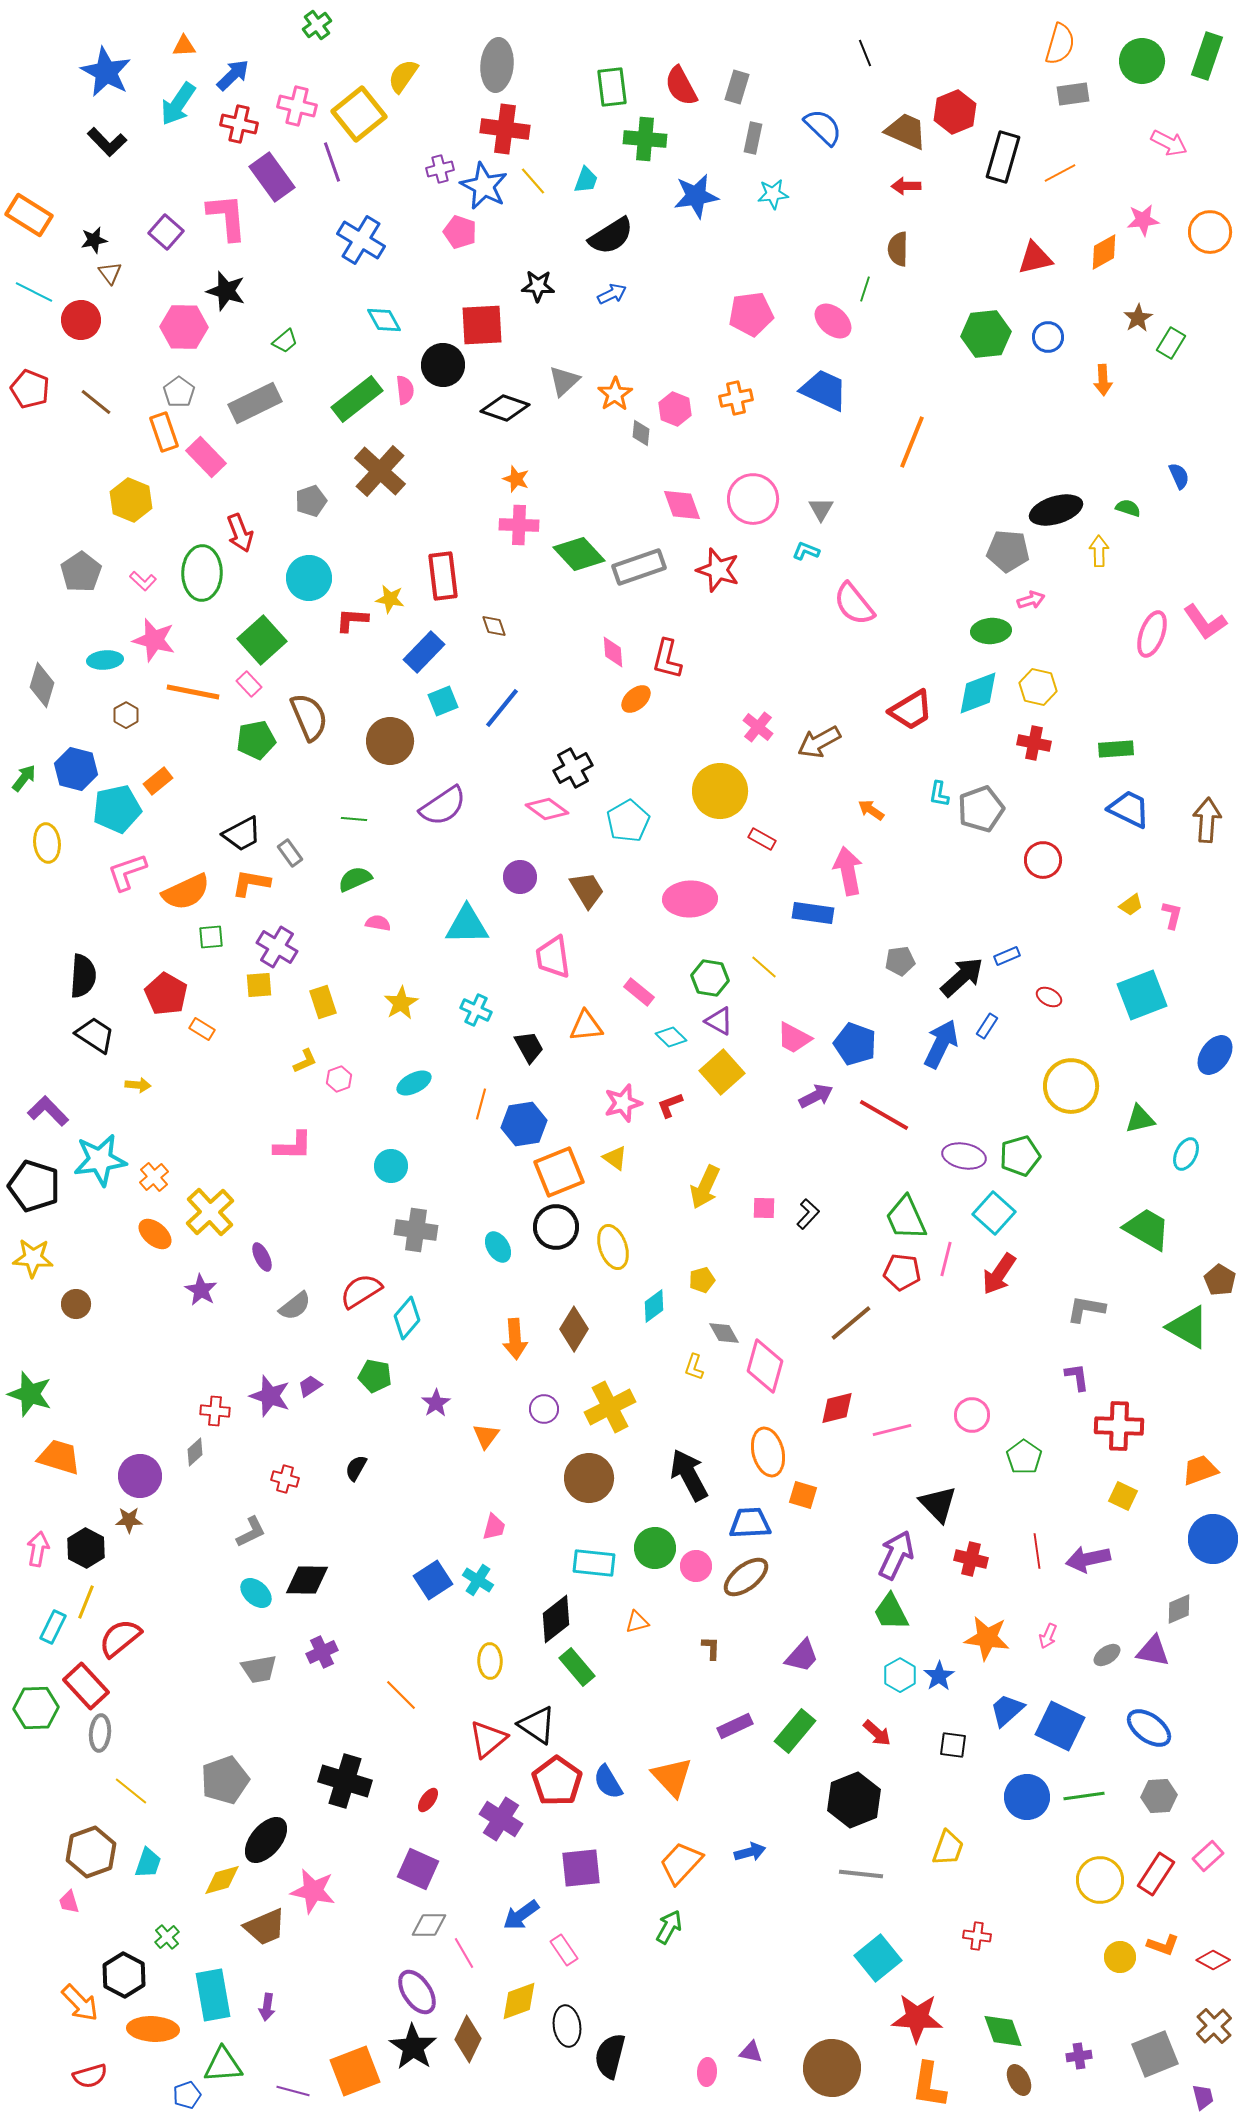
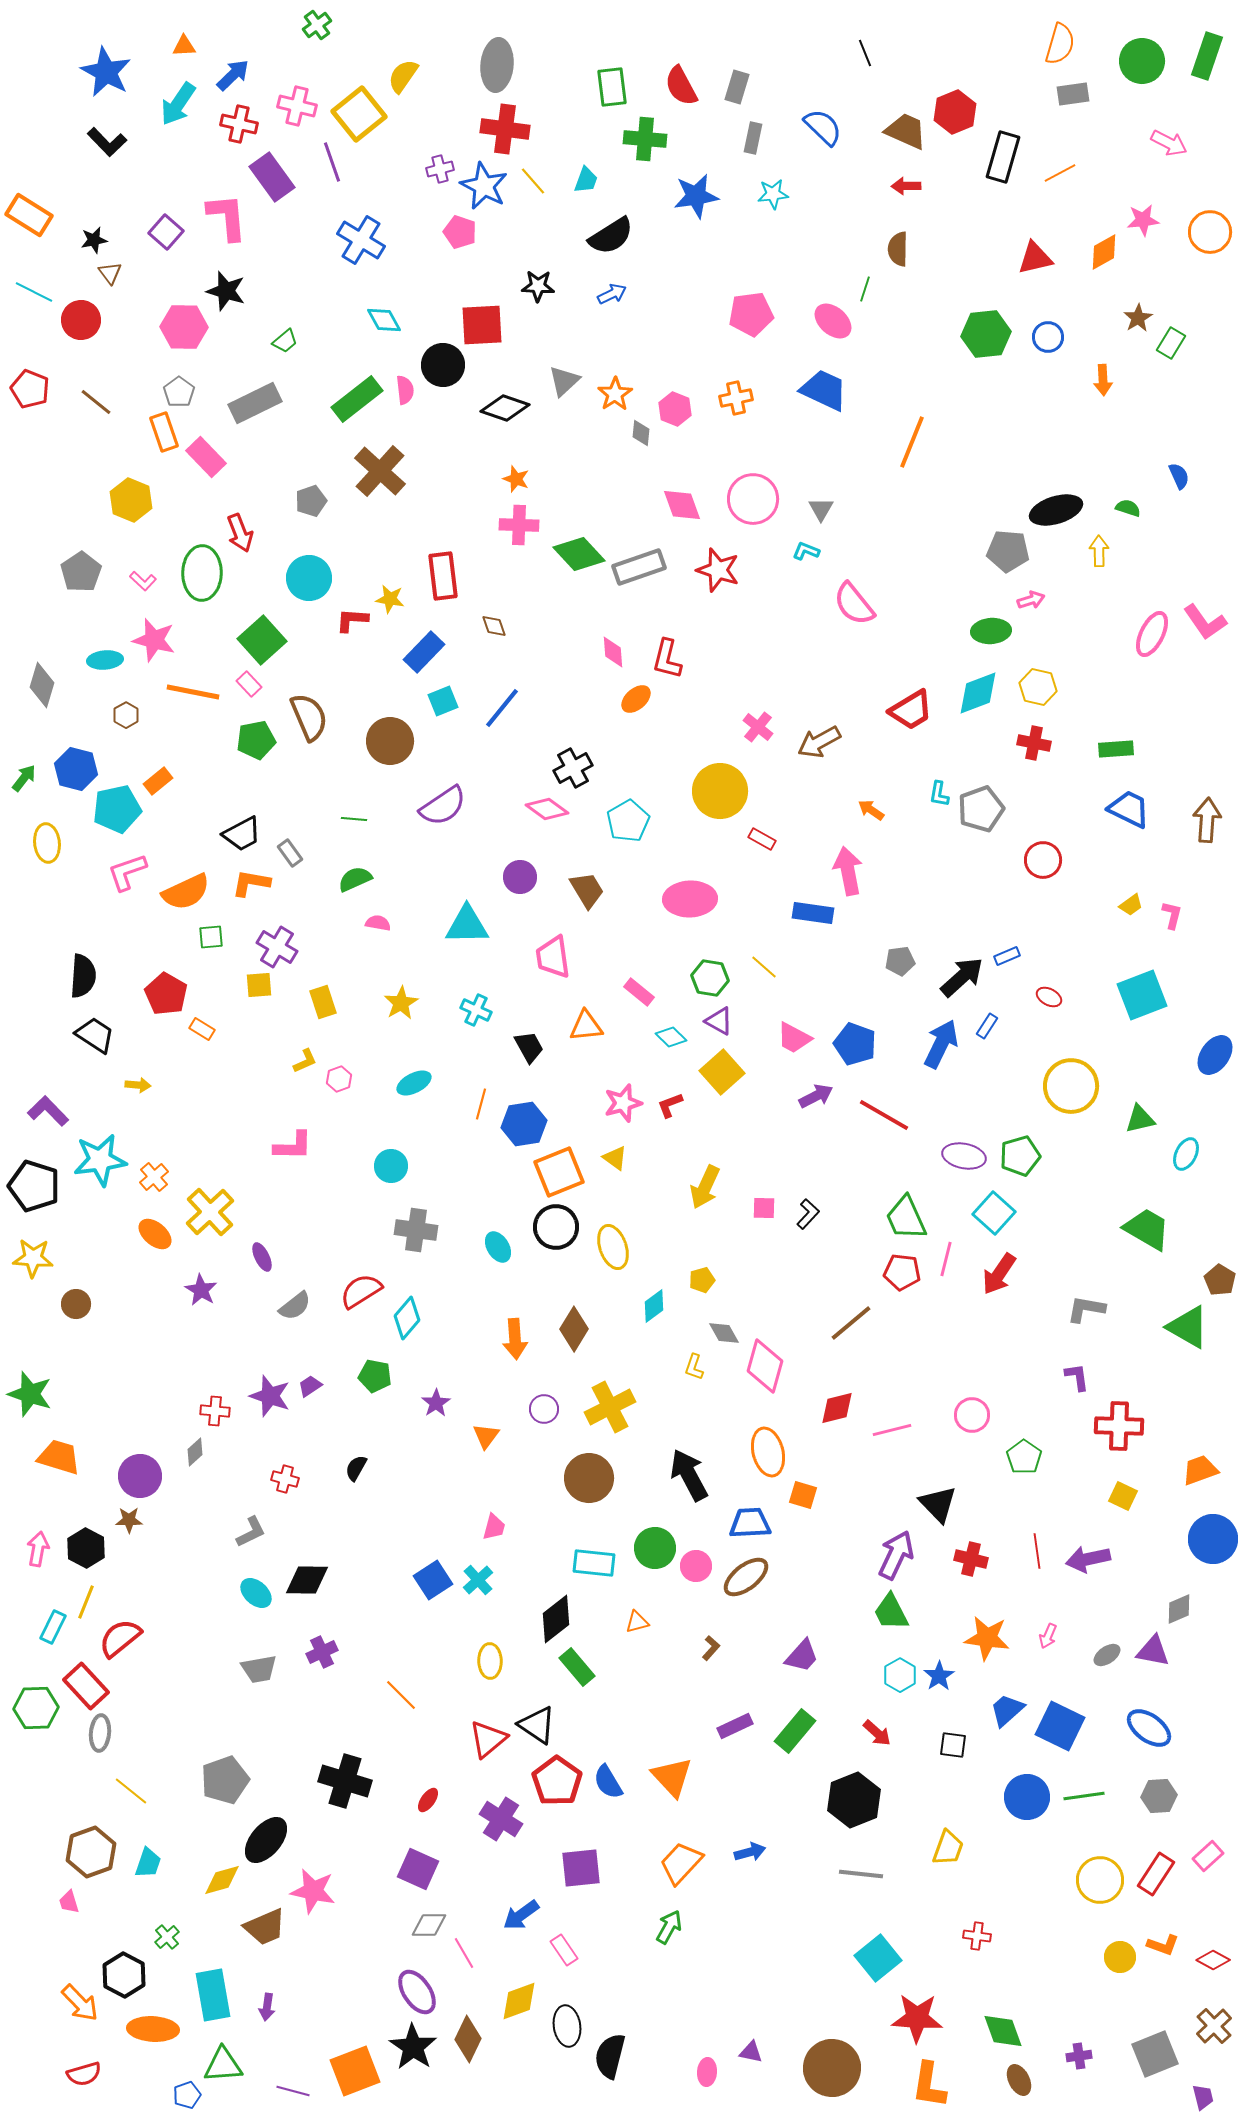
pink ellipse at (1152, 634): rotated 6 degrees clockwise
cyan cross at (478, 1580): rotated 16 degrees clockwise
brown L-shape at (711, 1648): rotated 40 degrees clockwise
red semicircle at (90, 2076): moved 6 px left, 2 px up
